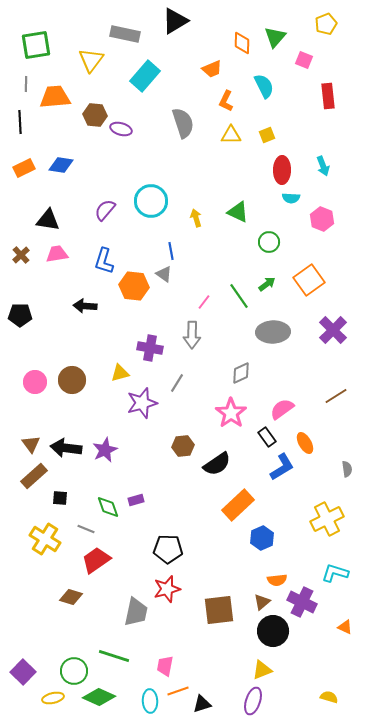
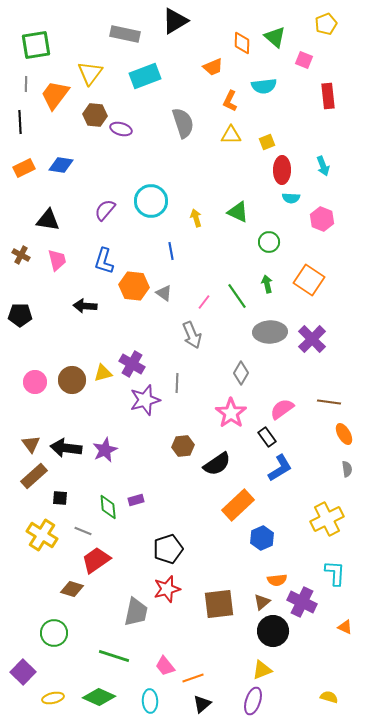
green triangle at (275, 37): rotated 30 degrees counterclockwise
yellow triangle at (91, 60): moved 1 px left, 13 px down
orange trapezoid at (212, 69): moved 1 px right, 2 px up
cyan rectangle at (145, 76): rotated 28 degrees clockwise
cyan semicircle at (264, 86): rotated 110 degrees clockwise
orange trapezoid at (55, 97): moved 2 px up; rotated 48 degrees counterclockwise
orange L-shape at (226, 101): moved 4 px right
yellow square at (267, 135): moved 7 px down
pink trapezoid at (57, 254): moved 6 px down; rotated 85 degrees clockwise
brown cross at (21, 255): rotated 18 degrees counterclockwise
gray triangle at (164, 274): moved 19 px down
orange square at (309, 280): rotated 20 degrees counterclockwise
green arrow at (267, 284): rotated 66 degrees counterclockwise
green line at (239, 296): moved 2 px left
purple cross at (333, 330): moved 21 px left, 9 px down
gray ellipse at (273, 332): moved 3 px left
gray arrow at (192, 335): rotated 24 degrees counterclockwise
purple cross at (150, 348): moved 18 px left, 16 px down; rotated 20 degrees clockwise
yellow triangle at (120, 373): moved 17 px left
gray diamond at (241, 373): rotated 35 degrees counterclockwise
gray line at (177, 383): rotated 30 degrees counterclockwise
brown line at (336, 396): moved 7 px left, 6 px down; rotated 40 degrees clockwise
purple star at (142, 403): moved 3 px right, 3 px up
orange ellipse at (305, 443): moved 39 px right, 9 px up
blue L-shape at (282, 467): moved 2 px left, 1 px down
green diamond at (108, 507): rotated 15 degrees clockwise
gray line at (86, 529): moved 3 px left, 2 px down
yellow cross at (45, 539): moved 3 px left, 4 px up
black pentagon at (168, 549): rotated 20 degrees counterclockwise
cyan L-shape at (335, 573): rotated 76 degrees clockwise
brown diamond at (71, 597): moved 1 px right, 8 px up
brown square at (219, 610): moved 6 px up
pink trapezoid at (165, 666): rotated 50 degrees counterclockwise
green circle at (74, 671): moved 20 px left, 38 px up
orange line at (178, 691): moved 15 px right, 13 px up
black triangle at (202, 704): rotated 24 degrees counterclockwise
